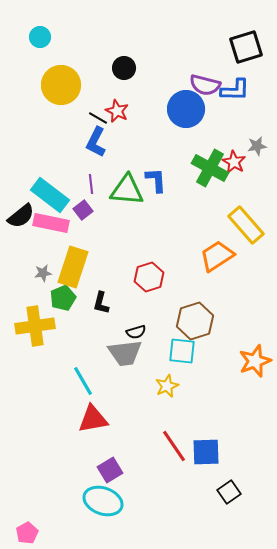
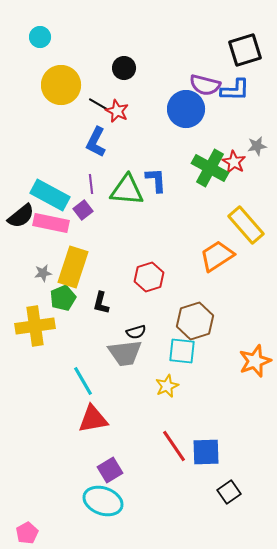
black square at (246, 47): moved 1 px left, 3 px down
black line at (98, 118): moved 14 px up
cyan rectangle at (50, 195): rotated 9 degrees counterclockwise
